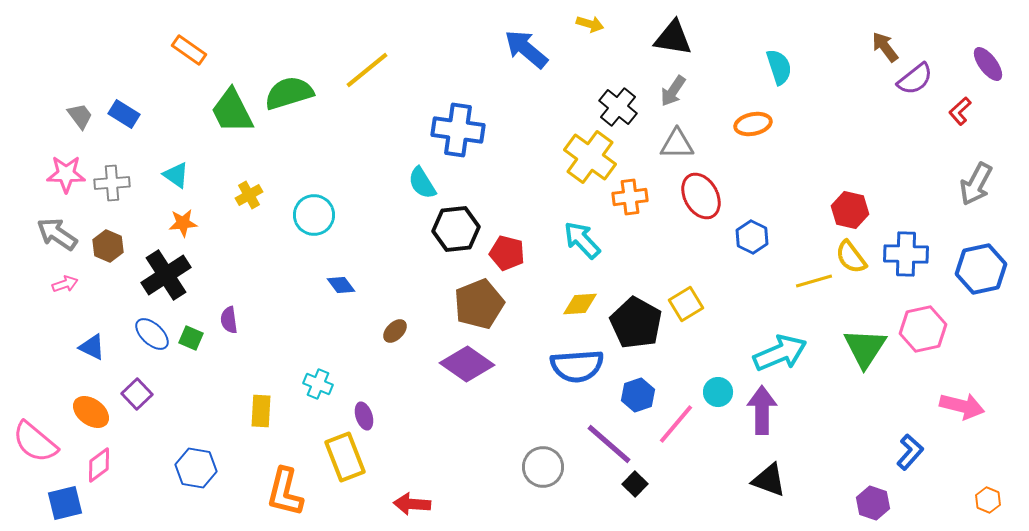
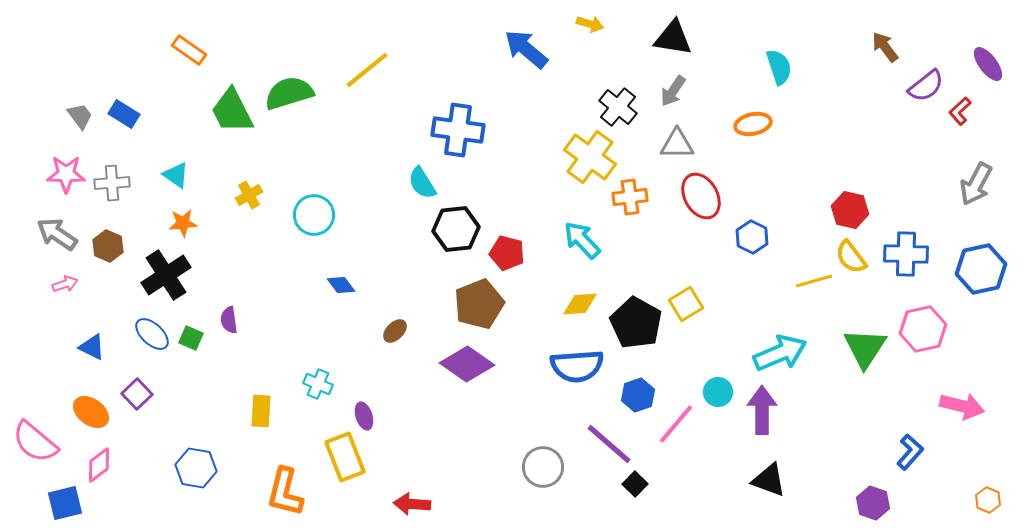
purple semicircle at (915, 79): moved 11 px right, 7 px down
